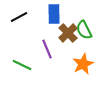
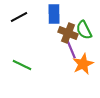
brown cross: rotated 24 degrees counterclockwise
purple line: moved 24 px right
